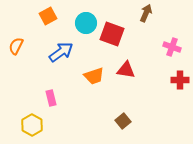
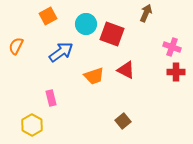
cyan circle: moved 1 px down
red triangle: rotated 18 degrees clockwise
red cross: moved 4 px left, 8 px up
